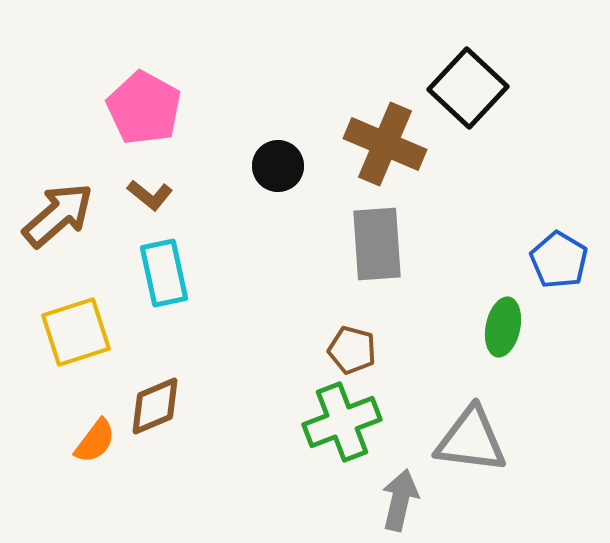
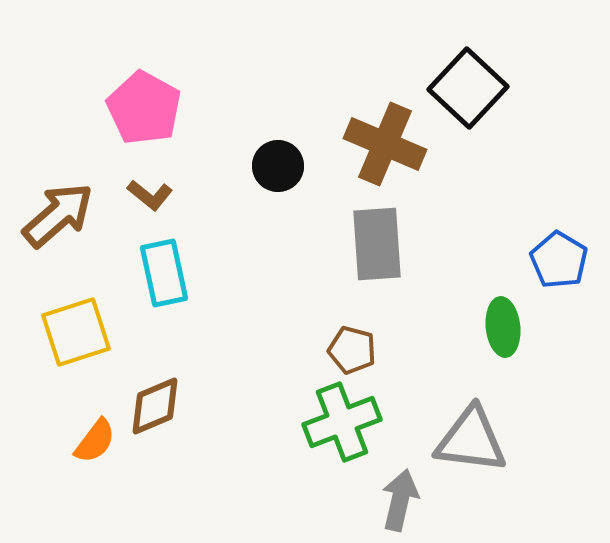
green ellipse: rotated 18 degrees counterclockwise
